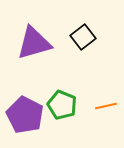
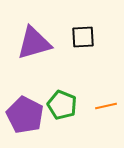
black square: rotated 35 degrees clockwise
